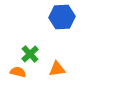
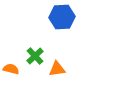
green cross: moved 5 px right, 2 px down
orange semicircle: moved 7 px left, 3 px up
